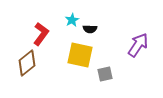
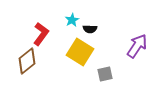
purple arrow: moved 1 px left, 1 px down
yellow square: moved 3 px up; rotated 20 degrees clockwise
brown diamond: moved 2 px up
